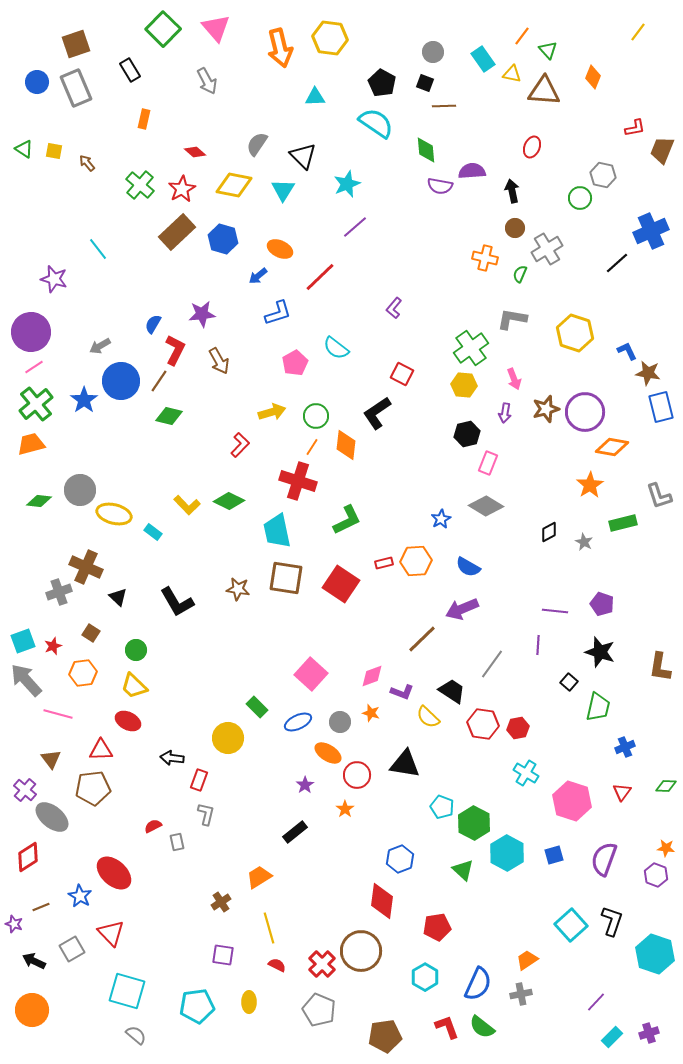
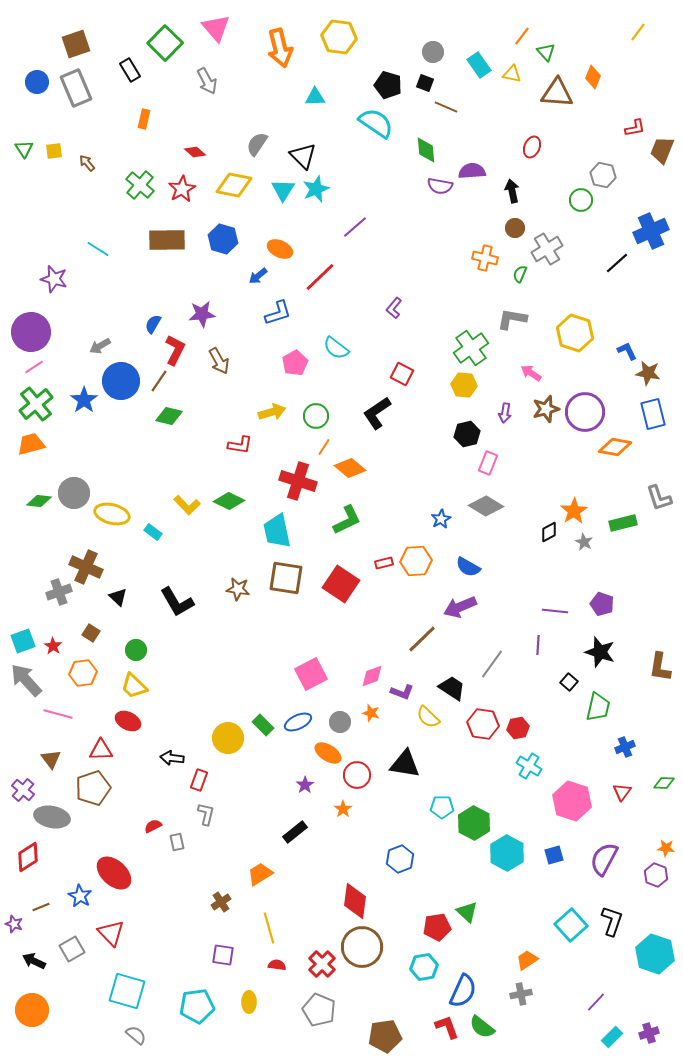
green square at (163, 29): moved 2 px right, 14 px down
yellow hexagon at (330, 38): moved 9 px right, 1 px up
green triangle at (548, 50): moved 2 px left, 2 px down
cyan rectangle at (483, 59): moved 4 px left, 6 px down
black pentagon at (382, 83): moved 6 px right, 2 px down; rotated 12 degrees counterclockwise
brown triangle at (544, 91): moved 13 px right, 2 px down
brown line at (444, 106): moved 2 px right, 1 px down; rotated 25 degrees clockwise
green triangle at (24, 149): rotated 24 degrees clockwise
yellow square at (54, 151): rotated 18 degrees counterclockwise
cyan star at (347, 184): moved 31 px left, 5 px down
green circle at (580, 198): moved 1 px right, 2 px down
brown rectangle at (177, 232): moved 10 px left, 8 px down; rotated 42 degrees clockwise
cyan line at (98, 249): rotated 20 degrees counterclockwise
pink arrow at (514, 379): moved 17 px right, 6 px up; rotated 145 degrees clockwise
blue rectangle at (661, 407): moved 8 px left, 7 px down
red L-shape at (240, 445): rotated 55 degrees clockwise
orange diamond at (346, 445): moved 4 px right, 23 px down; rotated 56 degrees counterclockwise
orange line at (312, 447): moved 12 px right
orange diamond at (612, 447): moved 3 px right
orange star at (590, 485): moved 16 px left, 26 px down
gray circle at (80, 490): moved 6 px left, 3 px down
gray L-shape at (659, 496): moved 2 px down
yellow ellipse at (114, 514): moved 2 px left
purple arrow at (462, 609): moved 2 px left, 2 px up
red star at (53, 646): rotated 18 degrees counterclockwise
pink square at (311, 674): rotated 20 degrees clockwise
black trapezoid at (452, 691): moved 3 px up
green rectangle at (257, 707): moved 6 px right, 18 px down
cyan cross at (526, 773): moved 3 px right, 7 px up
green diamond at (666, 786): moved 2 px left, 3 px up
brown pentagon at (93, 788): rotated 12 degrees counterclockwise
purple cross at (25, 790): moved 2 px left
cyan pentagon at (442, 807): rotated 20 degrees counterclockwise
orange star at (345, 809): moved 2 px left
gray ellipse at (52, 817): rotated 28 degrees counterclockwise
purple semicircle at (604, 859): rotated 8 degrees clockwise
green triangle at (463, 870): moved 4 px right, 42 px down
orange trapezoid at (259, 877): moved 1 px right, 3 px up
red diamond at (382, 901): moved 27 px left
brown circle at (361, 951): moved 1 px right, 4 px up
red semicircle at (277, 965): rotated 18 degrees counterclockwise
cyan hexagon at (425, 977): moved 1 px left, 10 px up; rotated 20 degrees clockwise
blue semicircle at (478, 984): moved 15 px left, 7 px down
